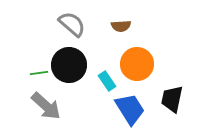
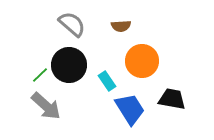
orange circle: moved 5 px right, 3 px up
green line: moved 1 px right, 2 px down; rotated 36 degrees counterclockwise
black trapezoid: rotated 88 degrees clockwise
